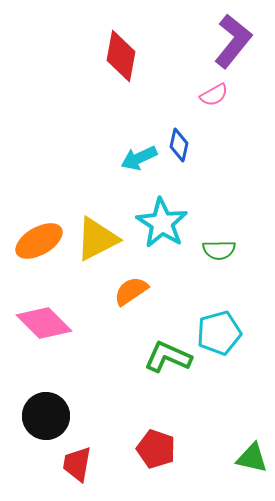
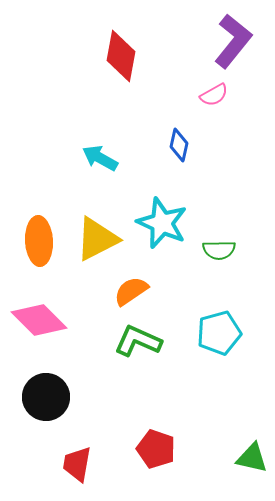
cyan arrow: moved 39 px left; rotated 54 degrees clockwise
cyan star: rotated 9 degrees counterclockwise
orange ellipse: rotated 63 degrees counterclockwise
pink diamond: moved 5 px left, 3 px up
green L-shape: moved 30 px left, 16 px up
black circle: moved 19 px up
